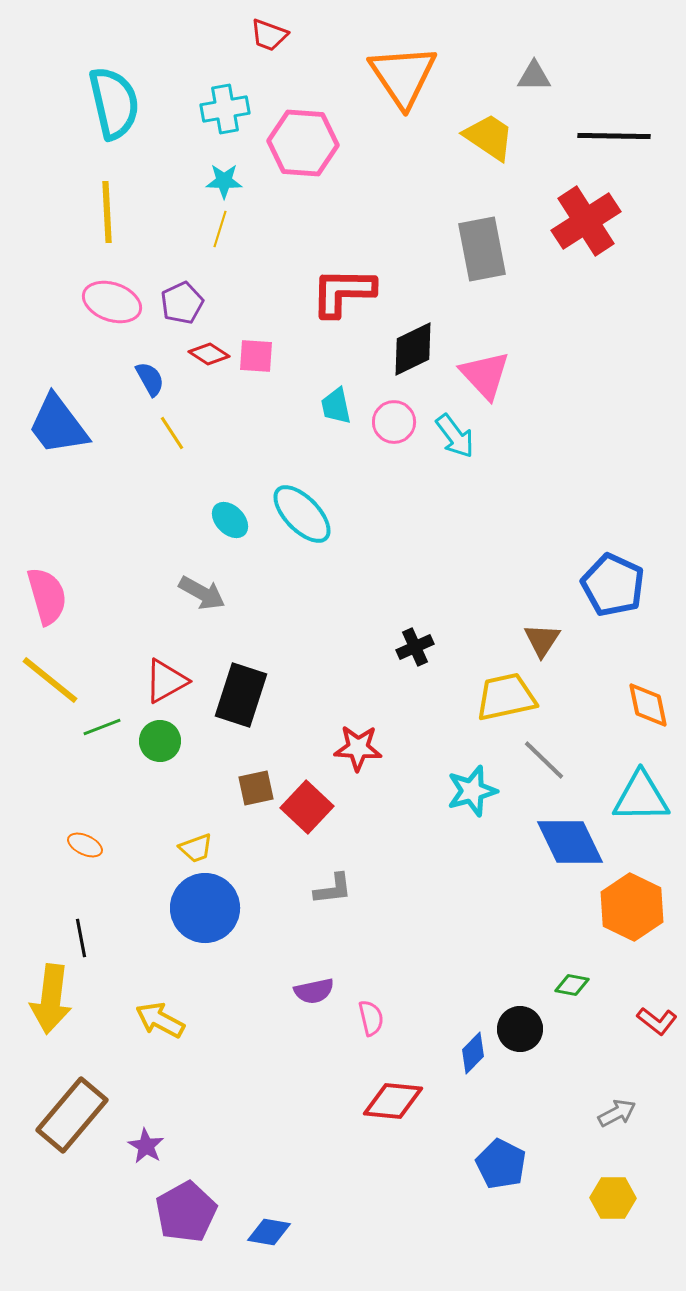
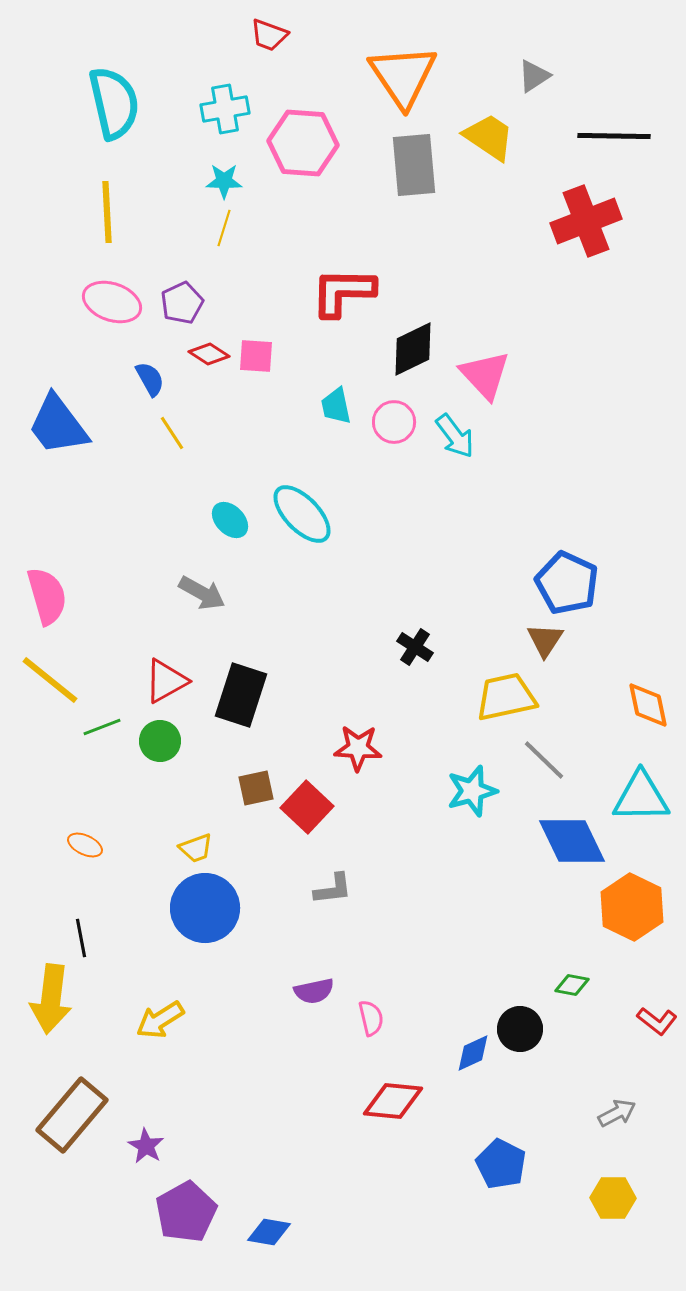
gray triangle at (534, 76): rotated 33 degrees counterclockwise
red cross at (586, 221): rotated 12 degrees clockwise
yellow line at (220, 229): moved 4 px right, 1 px up
gray rectangle at (482, 249): moved 68 px left, 84 px up; rotated 6 degrees clockwise
blue pentagon at (613, 585): moved 46 px left, 2 px up
brown triangle at (542, 640): moved 3 px right
black cross at (415, 647): rotated 33 degrees counterclockwise
blue diamond at (570, 842): moved 2 px right, 1 px up
yellow arrow at (160, 1020): rotated 60 degrees counterclockwise
blue diamond at (473, 1053): rotated 21 degrees clockwise
